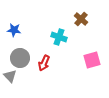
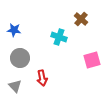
red arrow: moved 2 px left, 15 px down; rotated 35 degrees counterclockwise
gray triangle: moved 5 px right, 10 px down
